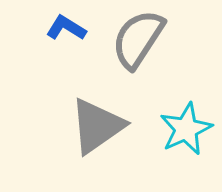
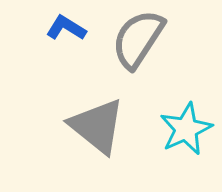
gray triangle: rotated 46 degrees counterclockwise
